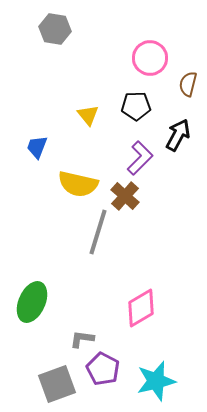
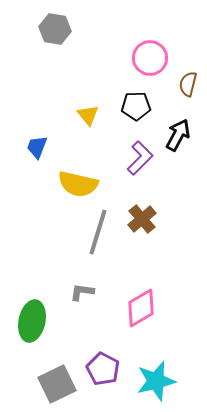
brown cross: moved 17 px right, 23 px down; rotated 8 degrees clockwise
green ellipse: moved 19 px down; rotated 12 degrees counterclockwise
gray L-shape: moved 47 px up
gray square: rotated 6 degrees counterclockwise
